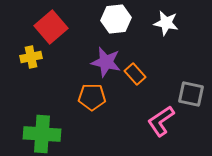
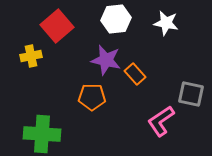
red square: moved 6 px right, 1 px up
yellow cross: moved 1 px up
purple star: moved 2 px up
